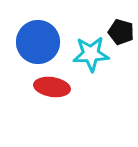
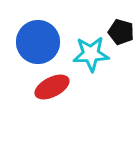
red ellipse: rotated 36 degrees counterclockwise
